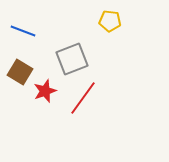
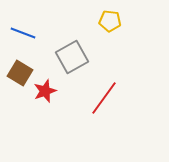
blue line: moved 2 px down
gray square: moved 2 px up; rotated 8 degrees counterclockwise
brown square: moved 1 px down
red line: moved 21 px right
